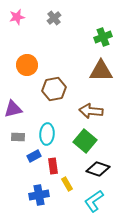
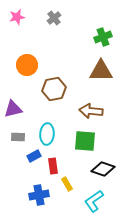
green square: rotated 35 degrees counterclockwise
black diamond: moved 5 px right
